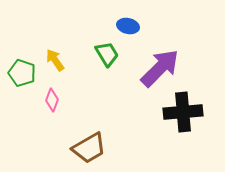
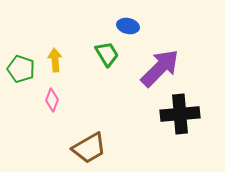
yellow arrow: rotated 30 degrees clockwise
green pentagon: moved 1 px left, 4 px up
black cross: moved 3 px left, 2 px down
